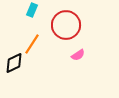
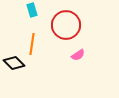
cyan rectangle: rotated 40 degrees counterclockwise
orange line: rotated 25 degrees counterclockwise
black diamond: rotated 70 degrees clockwise
